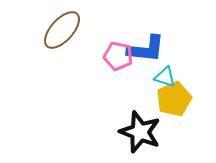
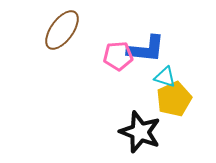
brown ellipse: rotated 6 degrees counterclockwise
pink pentagon: rotated 16 degrees counterclockwise
